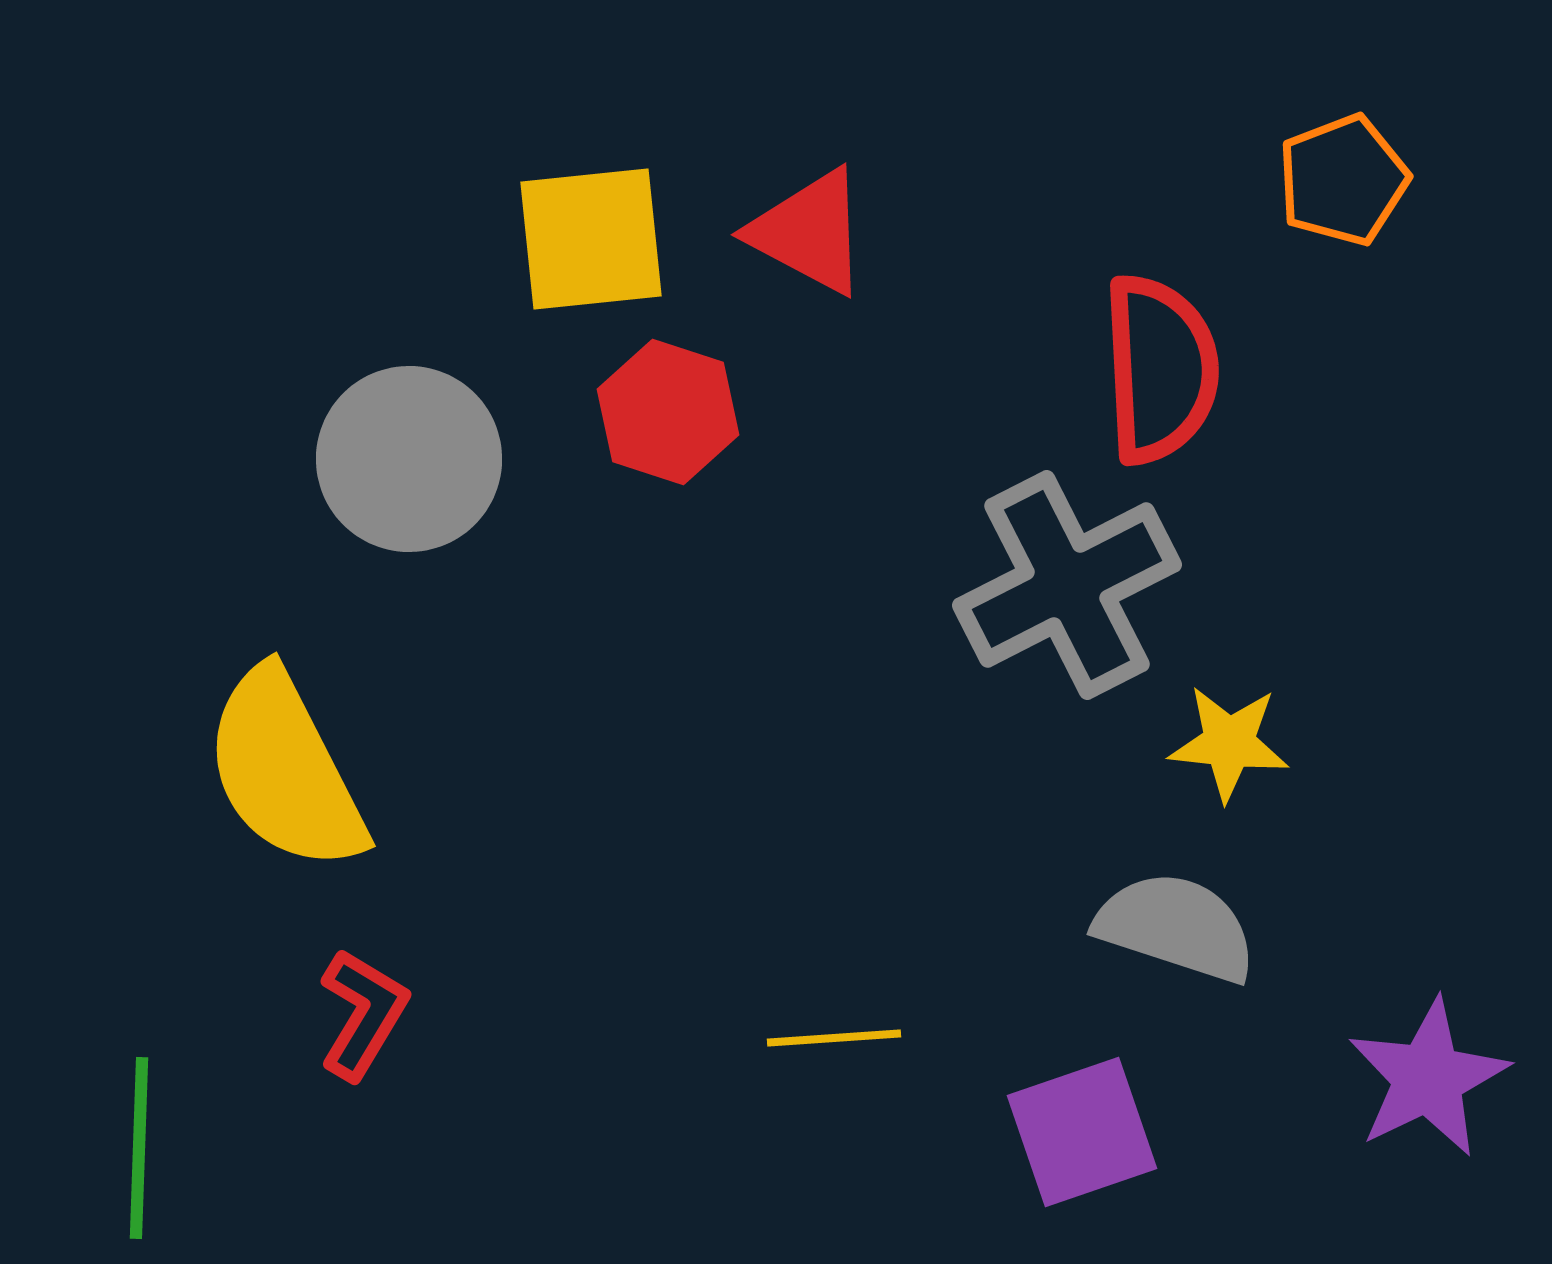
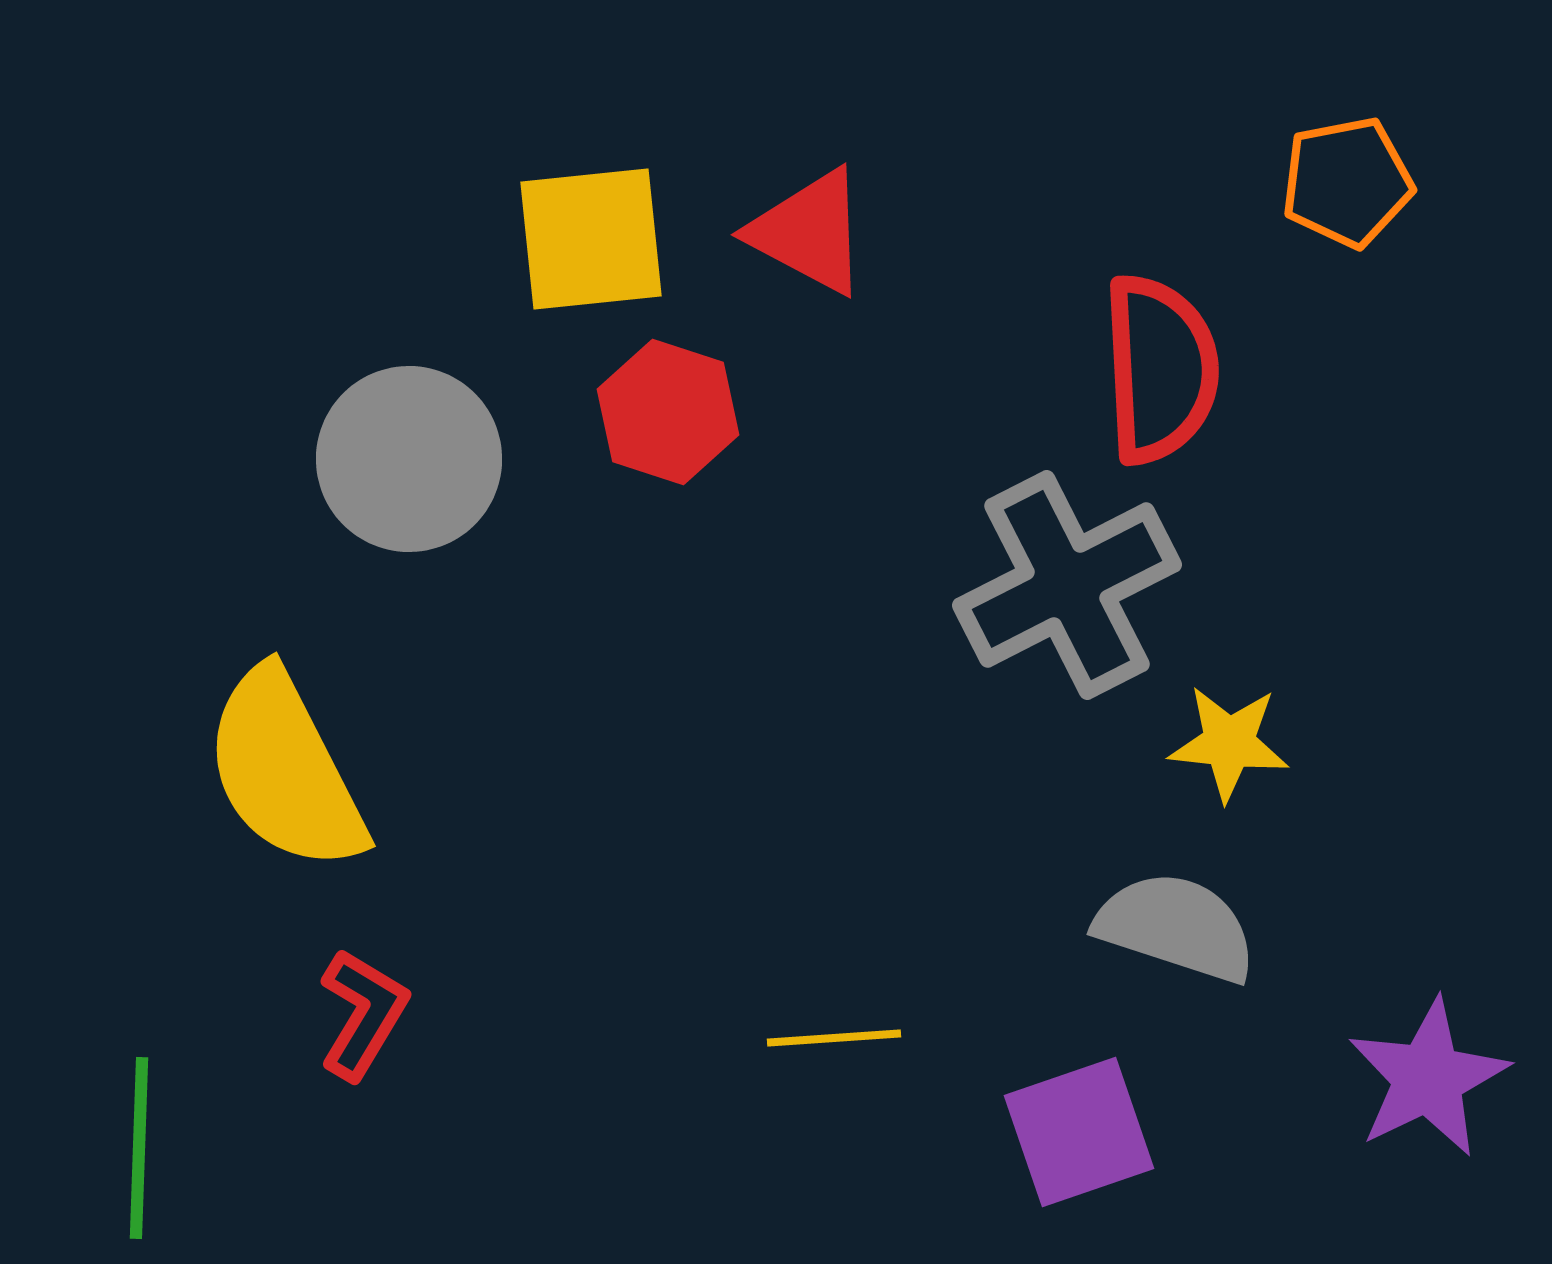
orange pentagon: moved 4 px right, 2 px down; rotated 10 degrees clockwise
purple square: moved 3 px left
